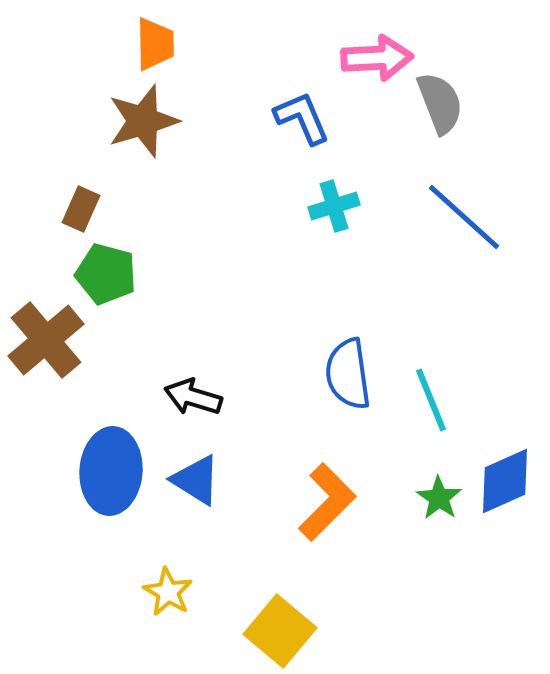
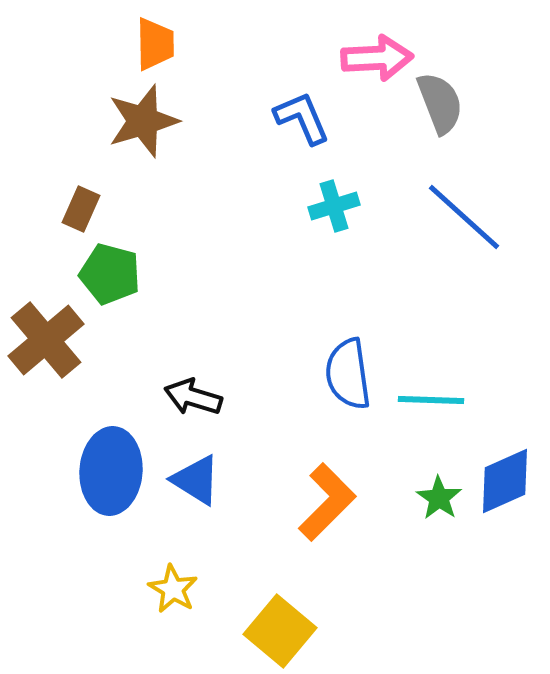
green pentagon: moved 4 px right
cyan line: rotated 66 degrees counterclockwise
yellow star: moved 5 px right, 3 px up
